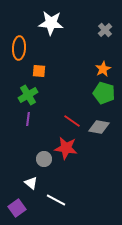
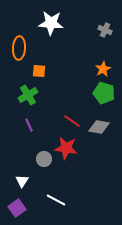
gray cross: rotated 24 degrees counterclockwise
purple line: moved 1 px right, 6 px down; rotated 32 degrees counterclockwise
white triangle: moved 9 px left, 2 px up; rotated 24 degrees clockwise
